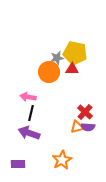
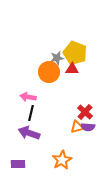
yellow pentagon: rotated 10 degrees clockwise
